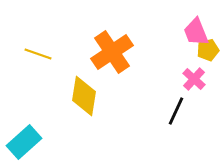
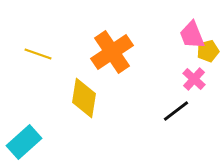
pink trapezoid: moved 4 px left, 3 px down
yellow pentagon: moved 1 px down
yellow diamond: moved 2 px down
black line: rotated 28 degrees clockwise
